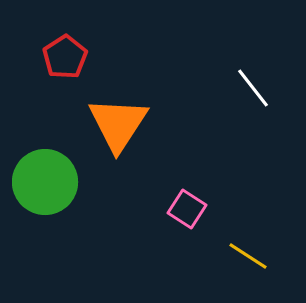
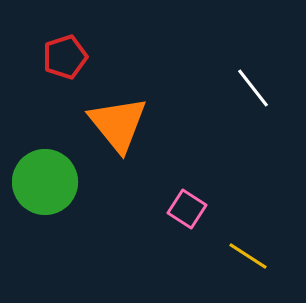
red pentagon: rotated 15 degrees clockwise
orange triangle: rotated 12 degrees counterclockwise
